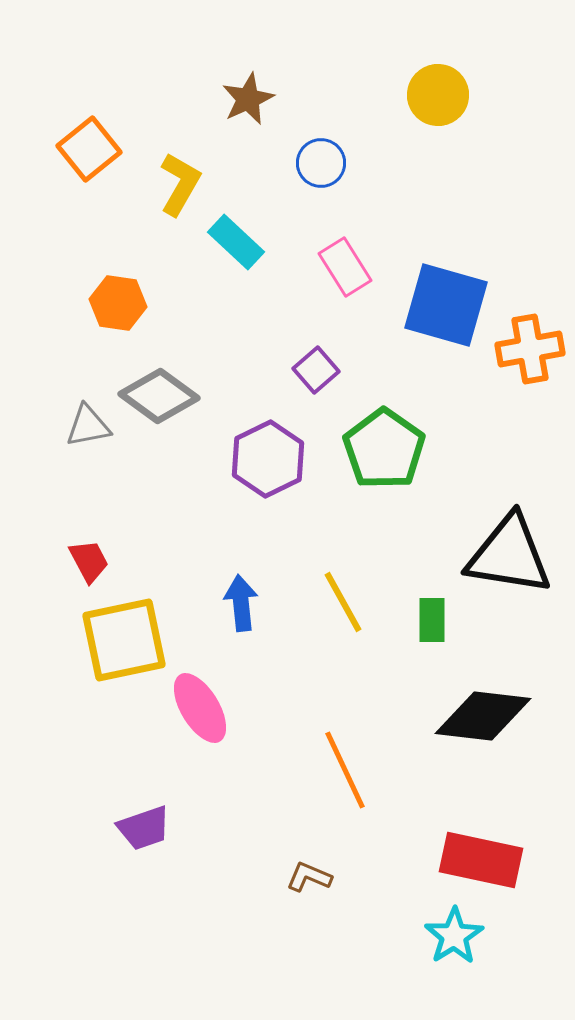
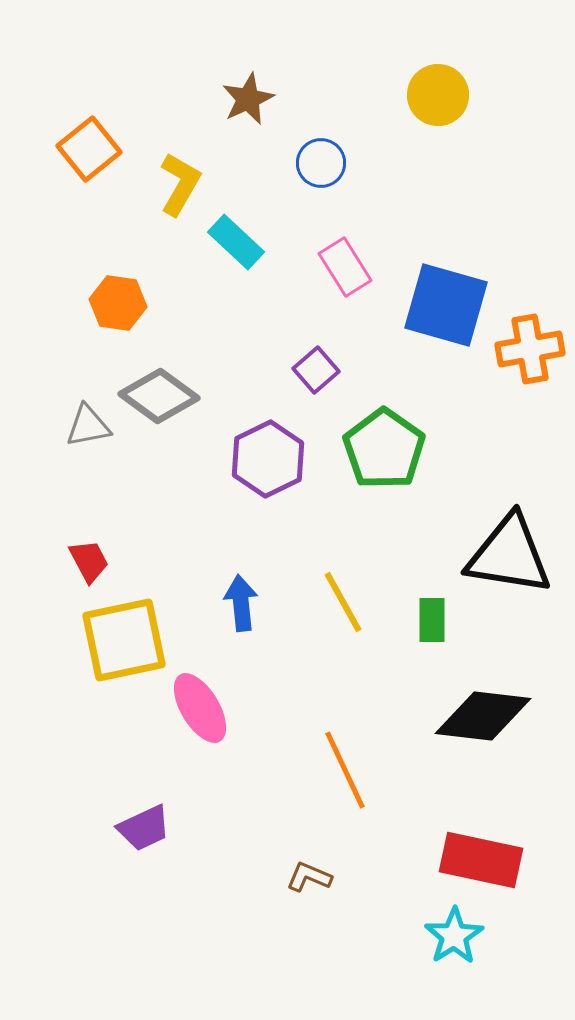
purple trapezoid: rotated 6 degrees counterclockwise
